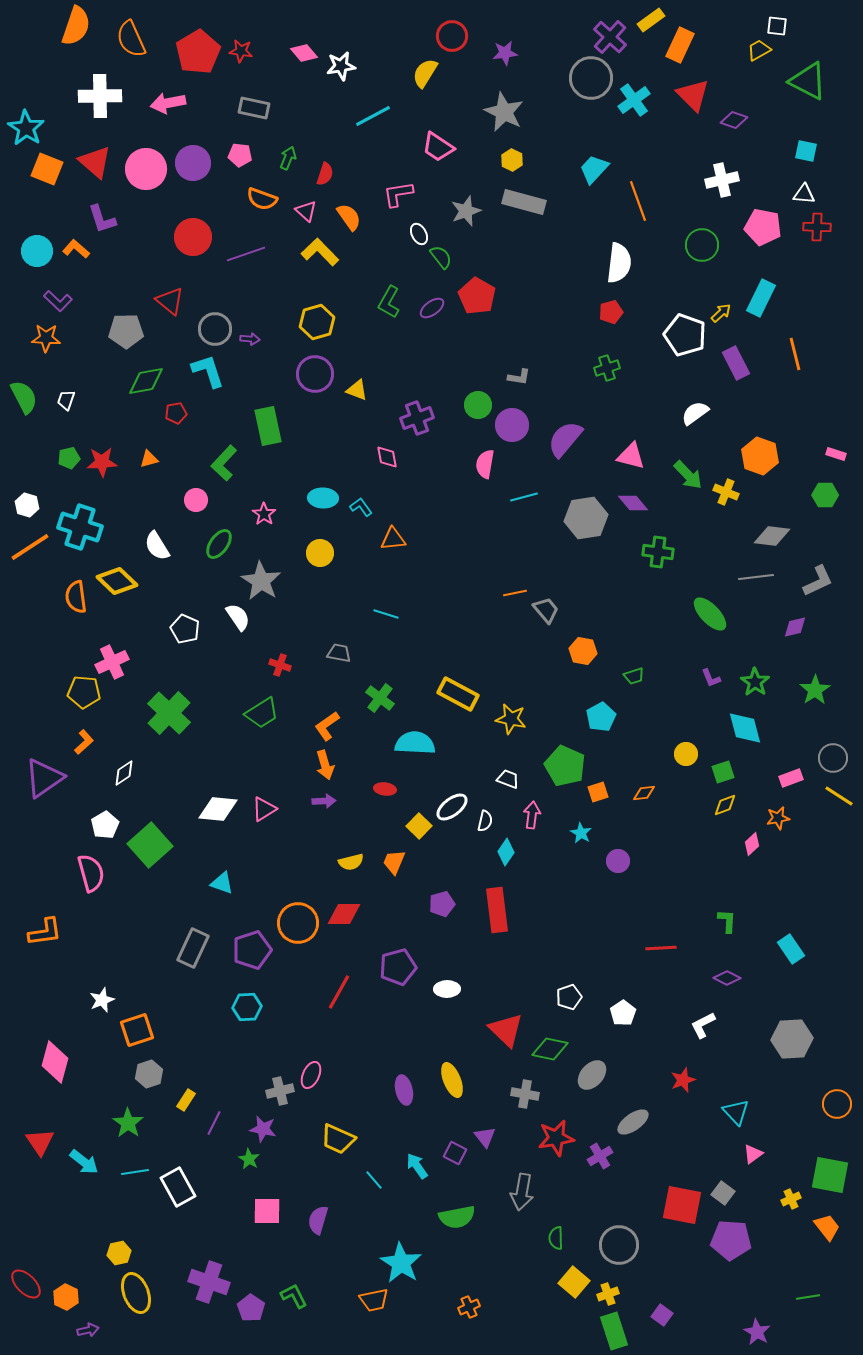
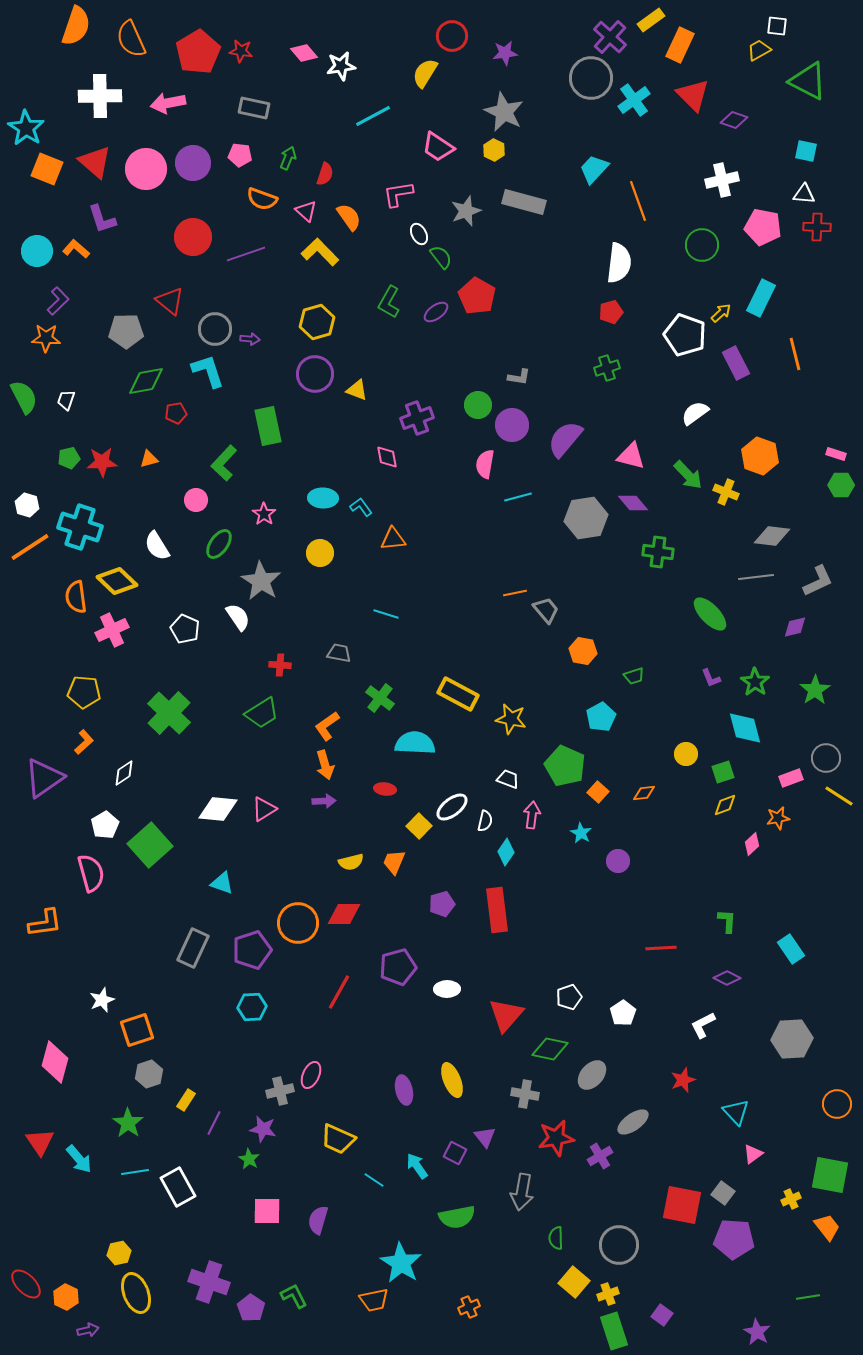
yellow hexagon at (512, 160): moved 18 px left, 10 px up
purple L-shape at (58, 301): rotated 88 degrees counterclockwise
purple ellipse at (432, 308): moved 4 px right, 4 px down
green hexagon at (825, 495): moved 16 px right, 10 px up
cyan line at (524, 497): moved 6 px left
pink cross at (112, 662): moved 32 px up
red cross at (280, 665): rotated 15 degrees counterclockwise
gray circle at (833, 758): moved 7 px left
orange square at (598, 792): rotated 30 degrees counterclockwise
orange L-shape at (45, 932): moved 9 px up
cyan hexagon at (247, 1007): moved 5 px right
red triangle at (506, 1030): moved 15 px up; rotated 27 degrees clockwise
cyan arrow at (84, 1162): moved 5 px left, 3 px up; rotated 12 degrees clockwise
cyan line at (374, 1180): rotated 15 degrees counterclockwise
purple pentagon at (731, 1240): moved 3 px right, 1 px up
